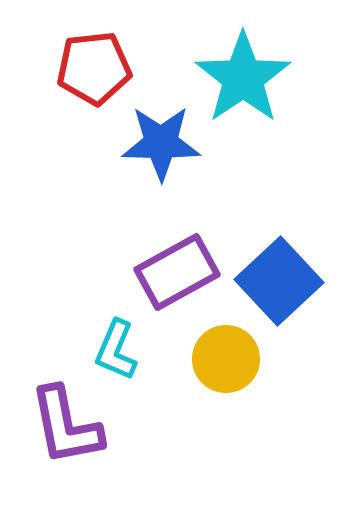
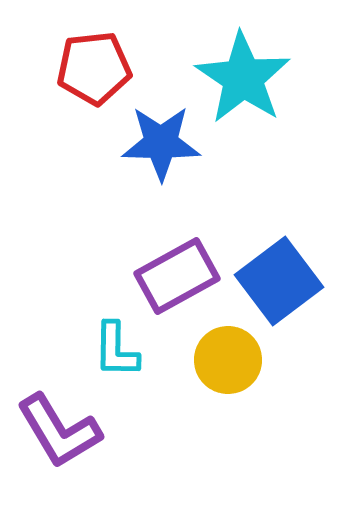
cyan star: rotated 4 degrees counterclockwise
purple rectangle: moved 4 px down
blue square: rotated 6 degrees clockwise
cyan L-shape: rotated 22 degrees counterclockwise
yellow circle: moved 2 px right, 1 px down
purple L-shape: moved 7 px left, 5 px down; rotated 20 degrees counterclockwise
